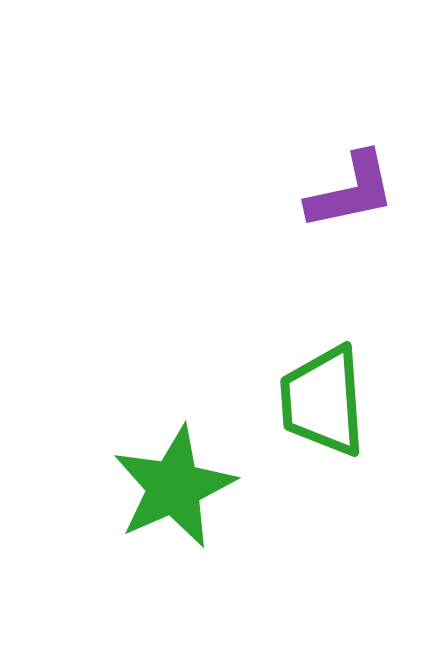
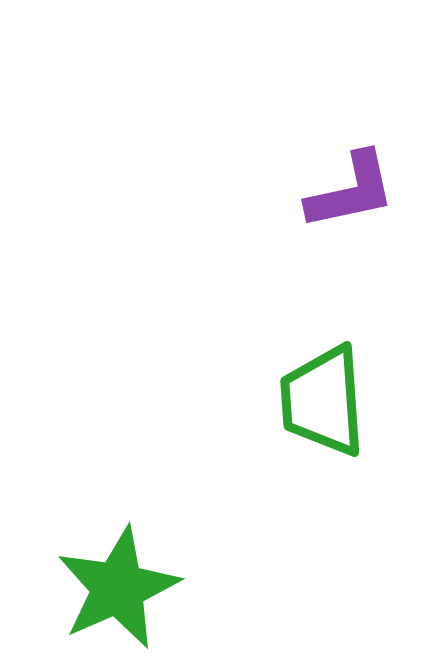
green star: moved 56 px left, 101 px down
